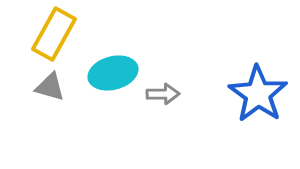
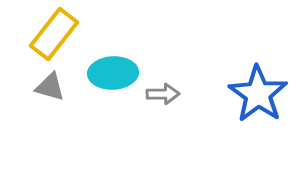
yellow rectangle: rotated 9 degrees clockwise
cyan ellipse: rotated 12 degrees clockwise
